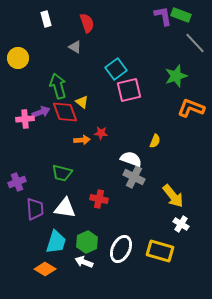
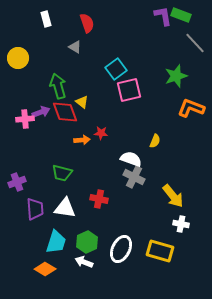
white cross: rotated 21 degrees counterclockwise
